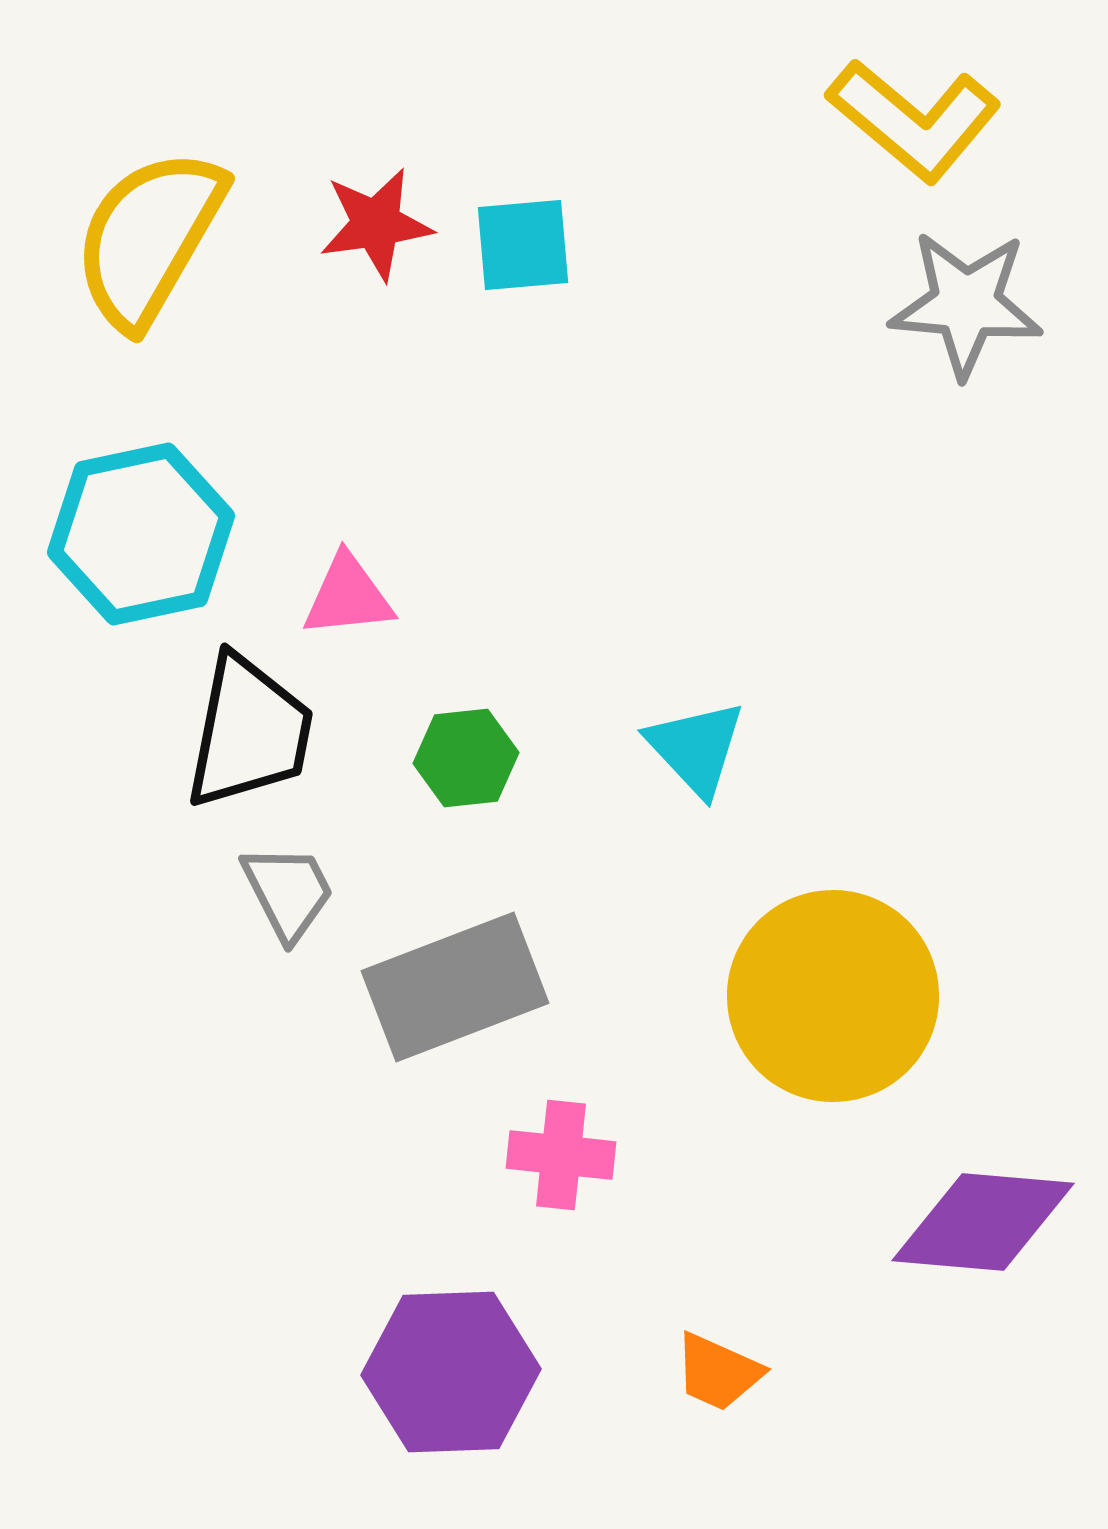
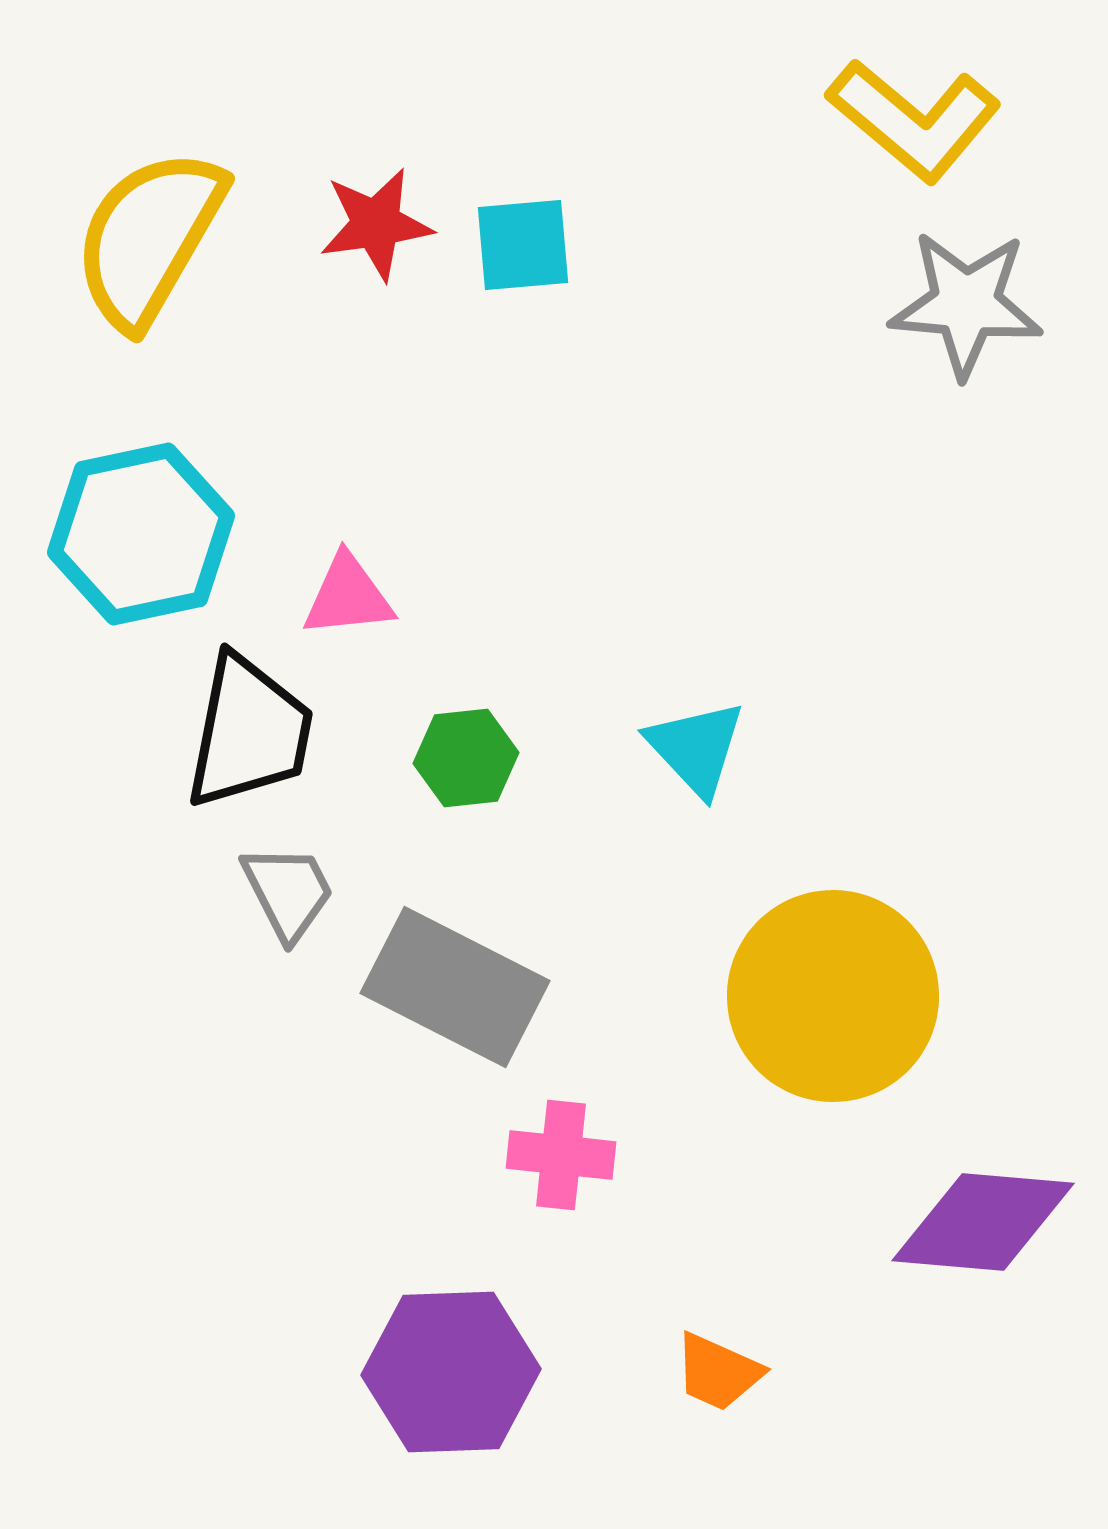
gray rectangle: rotated 48 degrees clockwise
